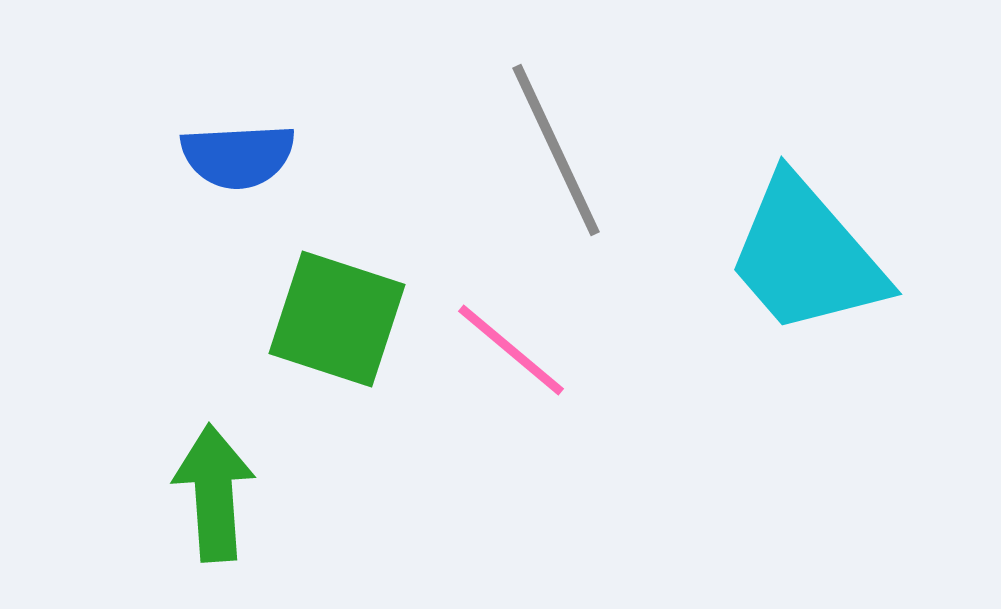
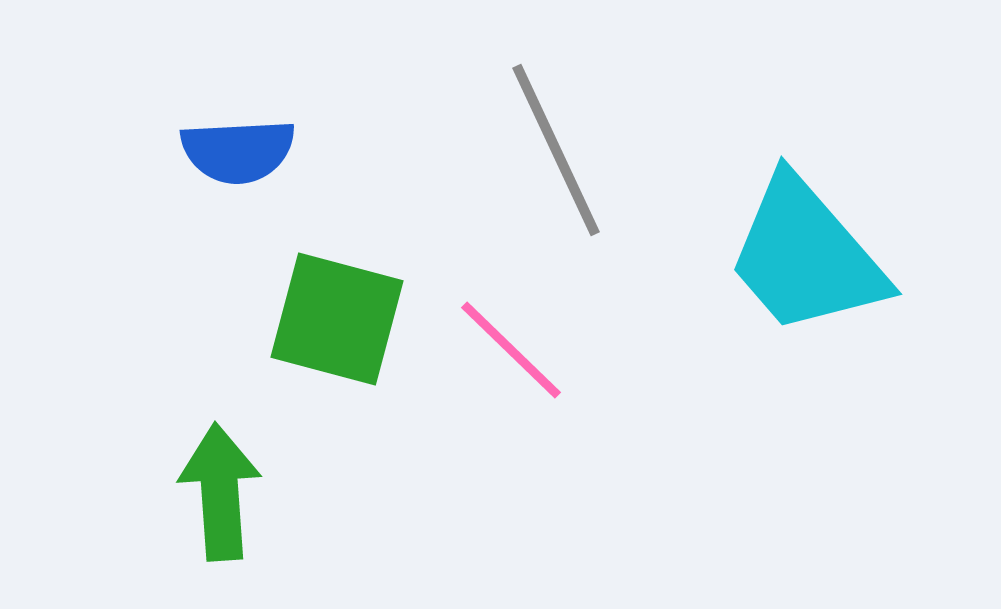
blue semicircle: moved 5 px up
green square: rotated 3 degrees counterclockwise
pink line: rotated 4 degrees clockwise
green arrow: moved 6 px right, 1 px up
